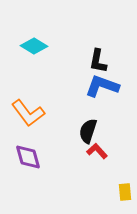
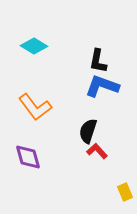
orange L-shape: moved 7 px right, 6 px up
yellow rectangle: rotated 18 degrees counterclockwise
